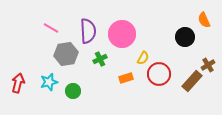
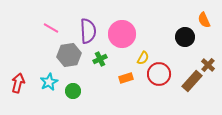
gray hexagon: moved 3 px right, 1 px down
brown cross: rotated 16 degrees counterclockwise
cyan star: rotated 12 degrees counterclockwise
